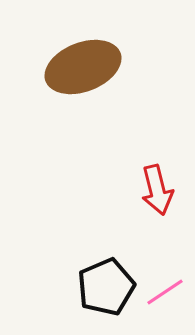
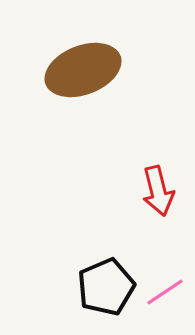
brown ellipse: moved 3 px down
red arrow: moved 1 px right, 1 px down
